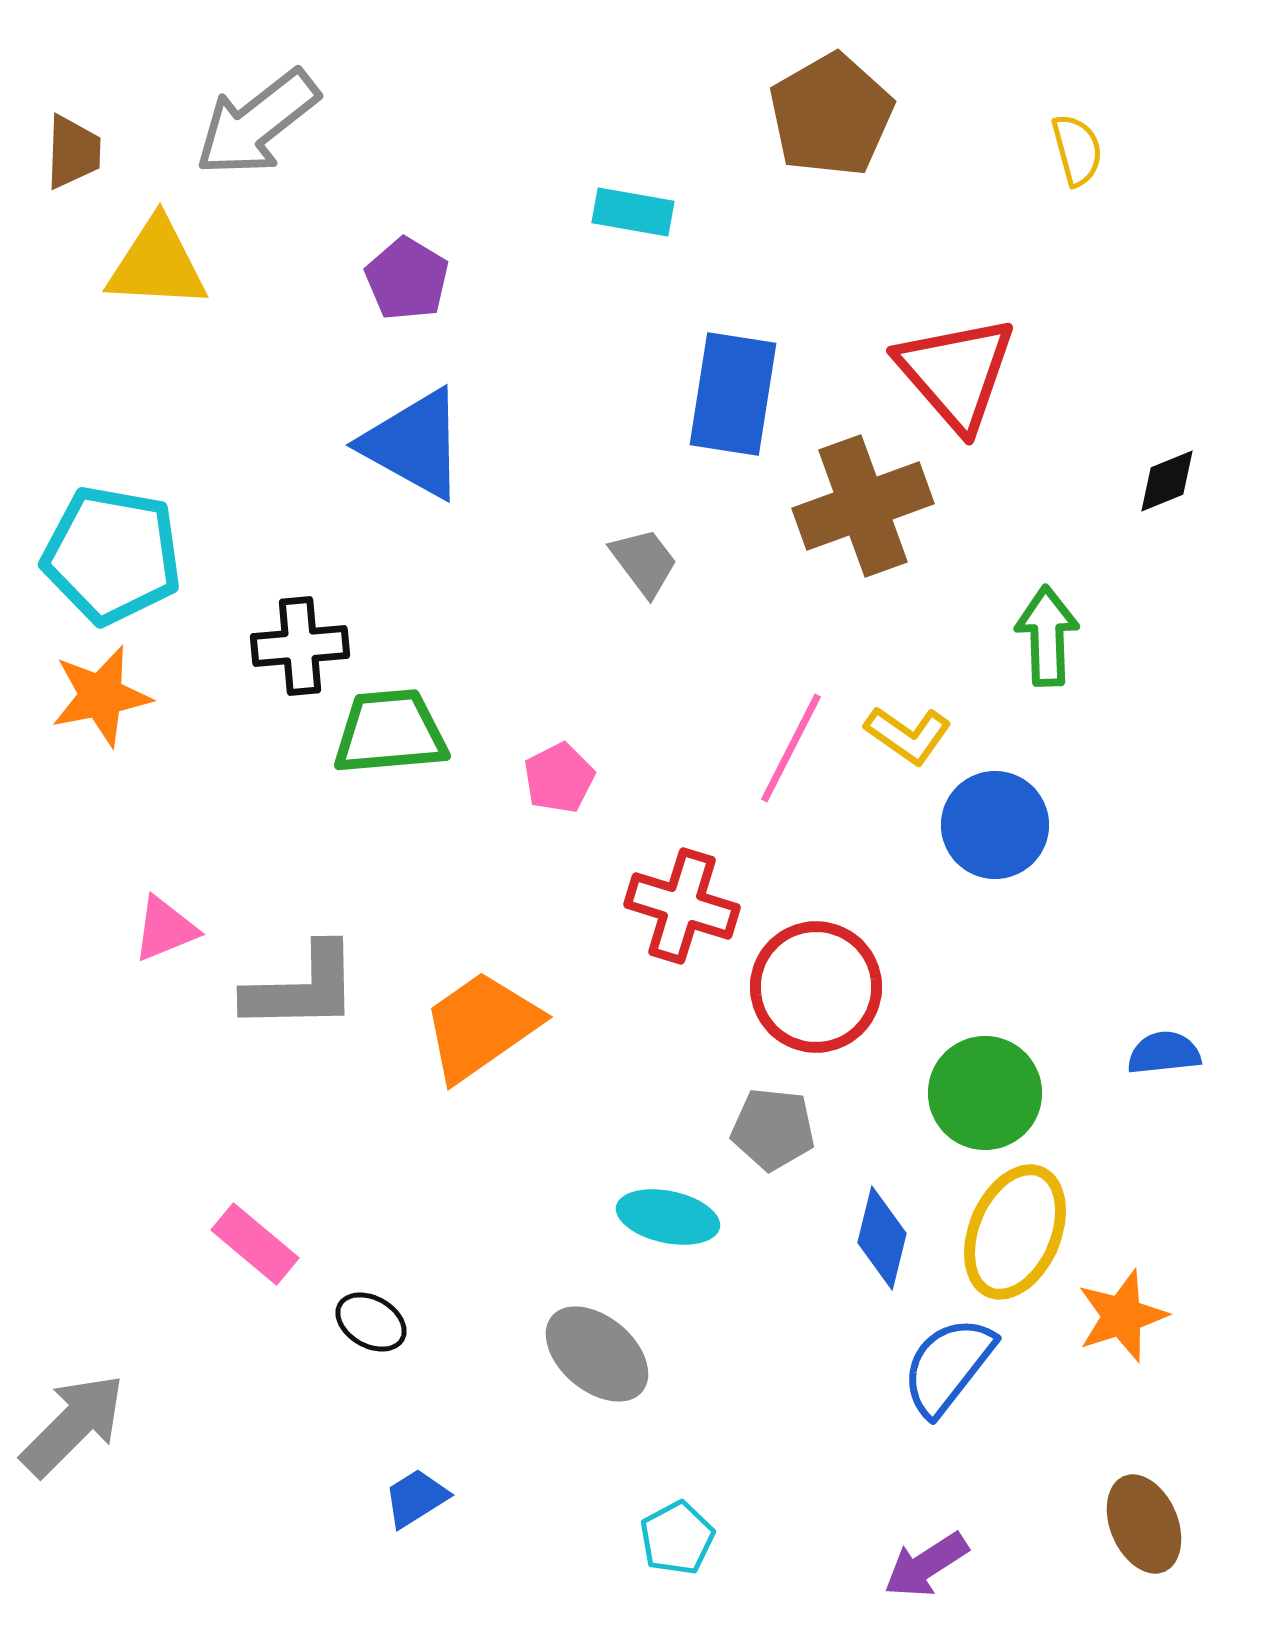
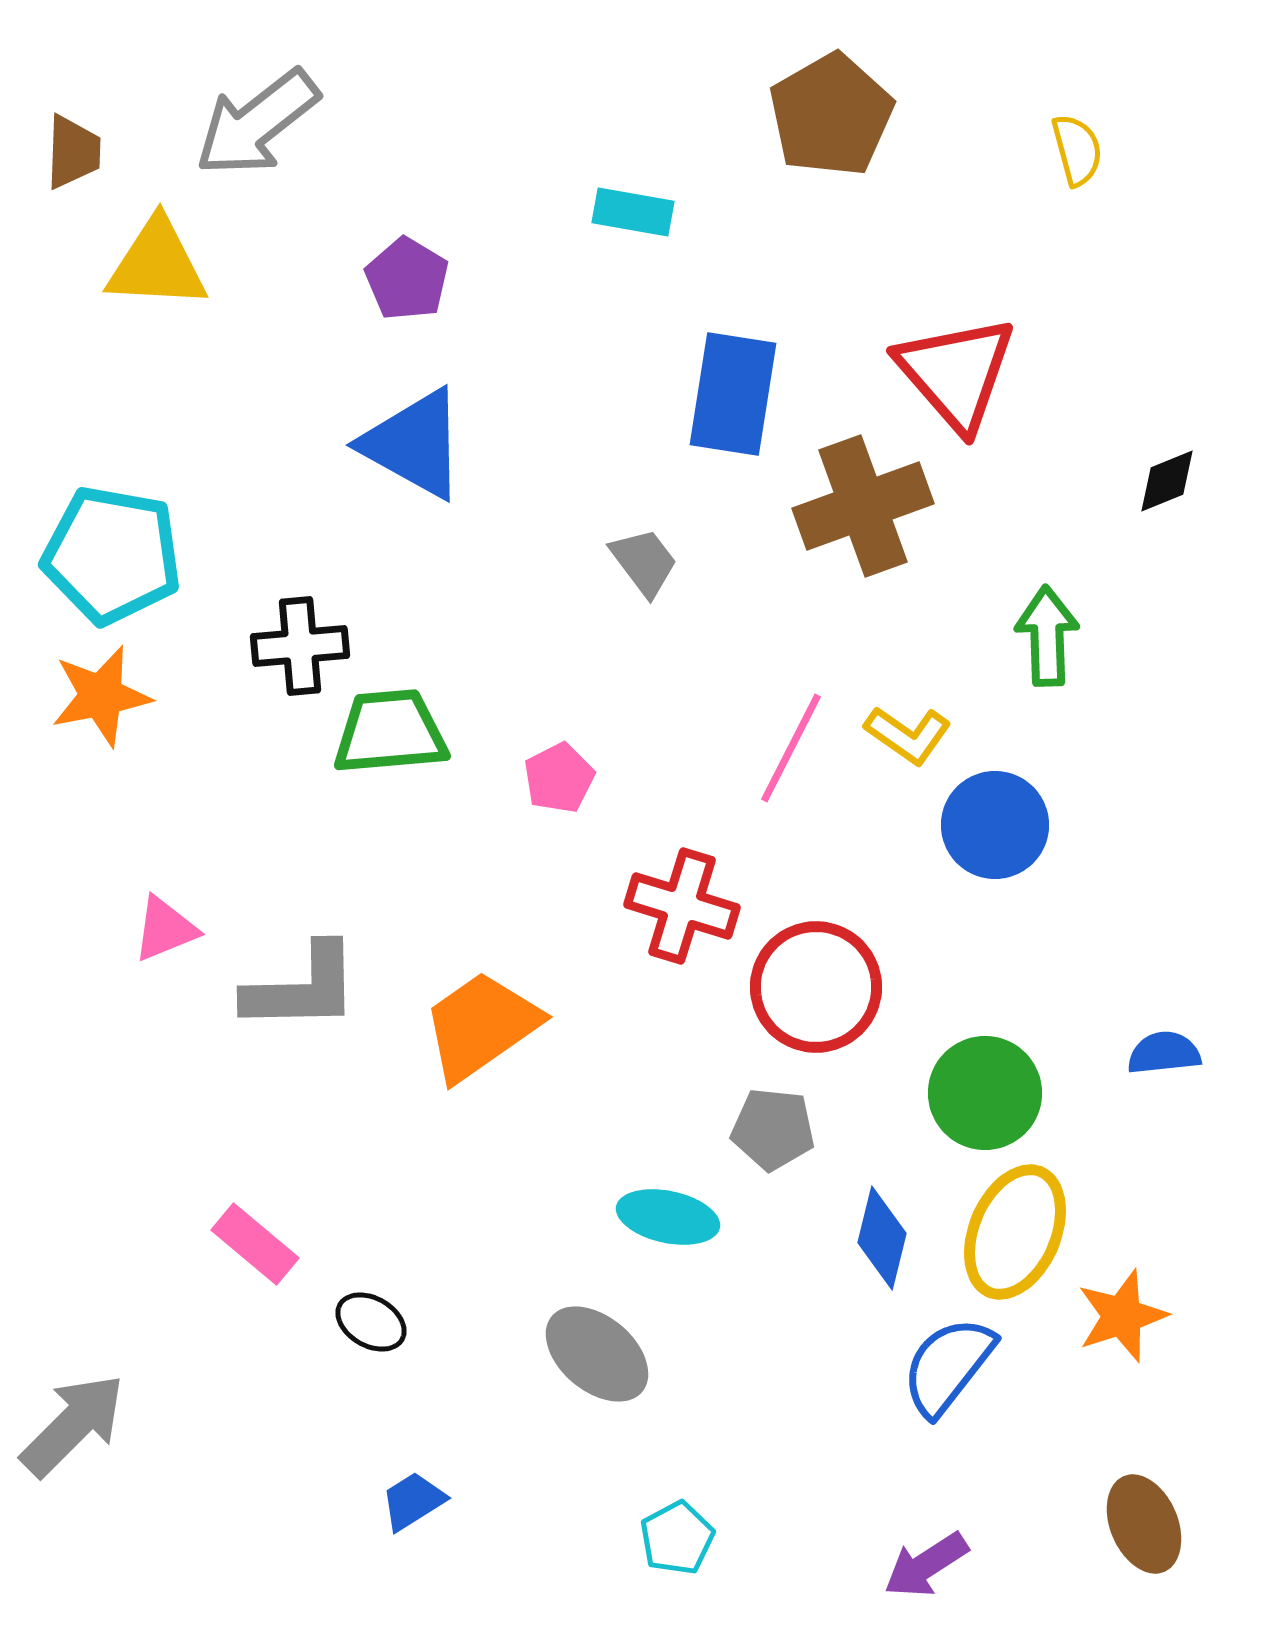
blue trapezoid at (416, 1498): moved 3 px left, 3 px down
